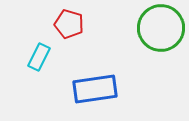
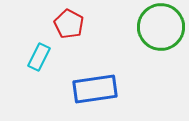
red pentagon: rotated 12 degrees clockwise
green circle: moved 1 px up
